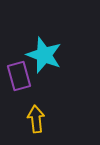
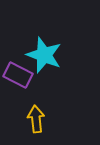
purple rectangle: moved 1 px left, 1 px up; rotated 48 degrees counterclockwise
